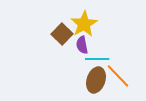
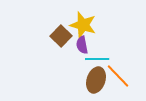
yellow star: moved 1 px left, 1 px down; rotated 24 degrees counterclockwise
brown square: moved 1 px left, 2 px down
